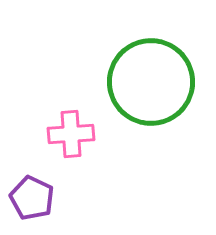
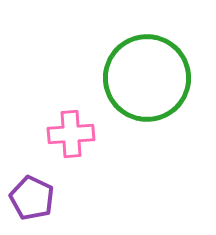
green circle: moved 4 px left, 4 px up
